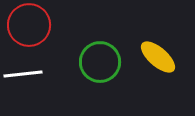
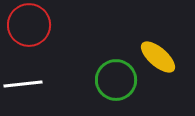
green circle: moved 16 px right, 18 px down
white line: moved 10 px down
